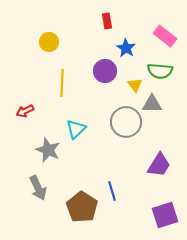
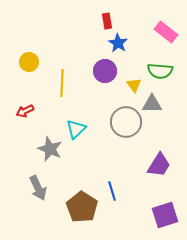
pink rectangle: moved 1 px right, 4 px up
yellow circle: moved 20 px left, 20 px down
blue star: moved 8 px left, 5 px up
yellow triangle: moved 1 px left
gray star: moved 2 px right, 1 px up
